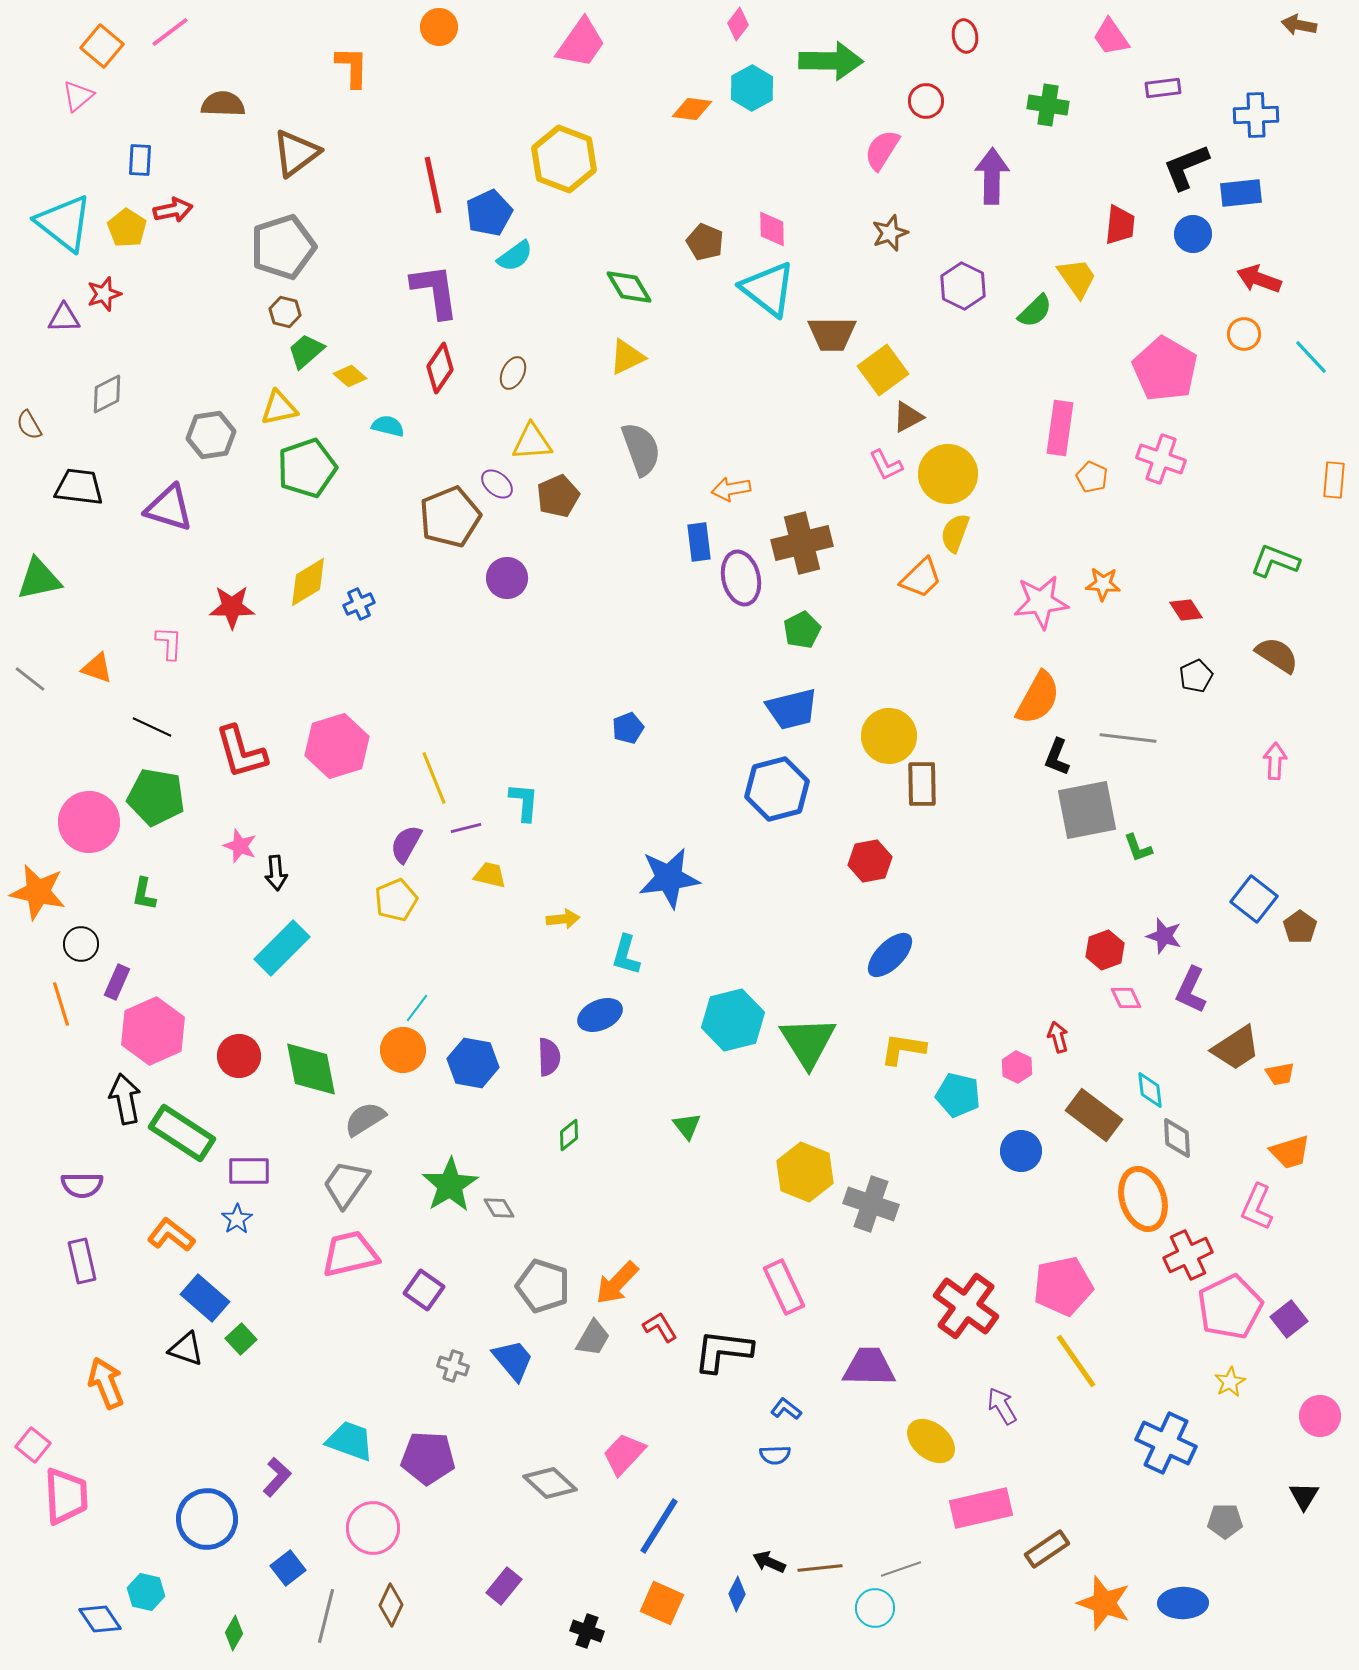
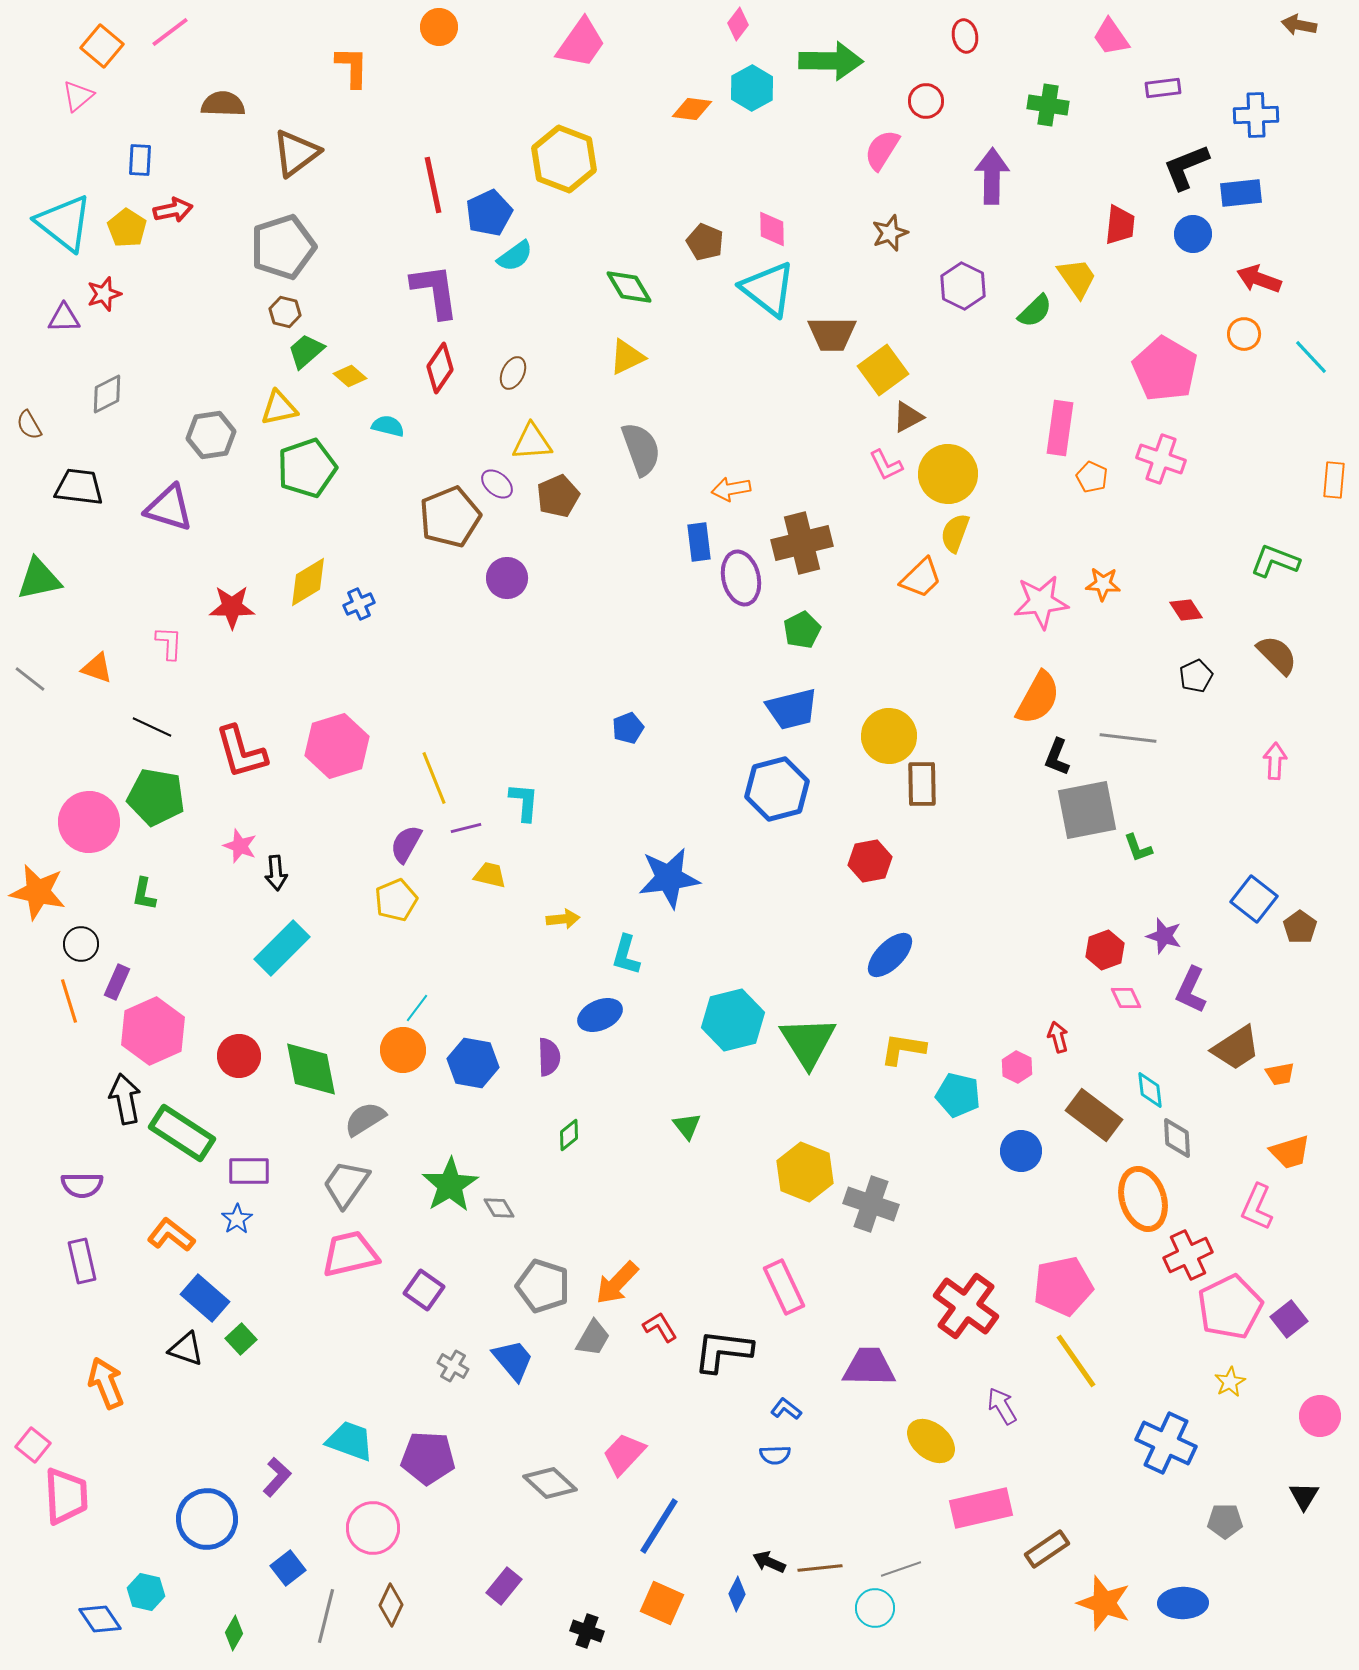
brown semicircle at (1277, 655): rotated 12 degrees clockwise
orange line at (61, 1004): moved 8 px right, 3 px up
gray cross at (453, 1366): rotated 12 degrees clockwise
